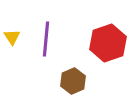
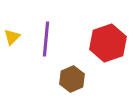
yellow triangle: rotated 18 degrees clockwise
brown hexagon: moved 1 px left, 2 px up
